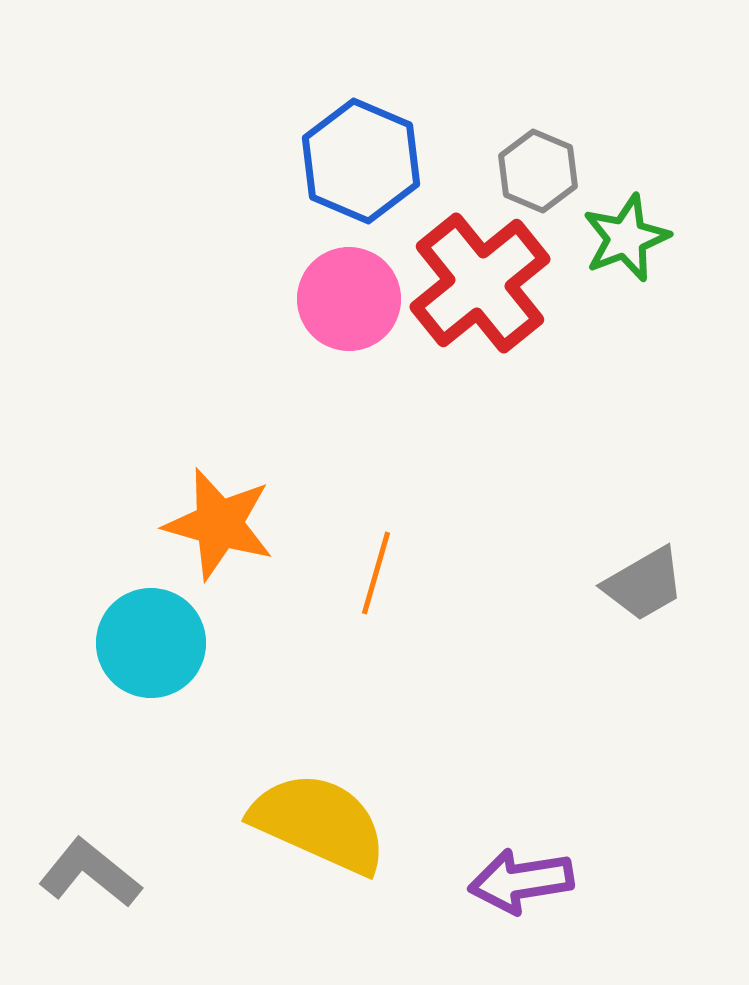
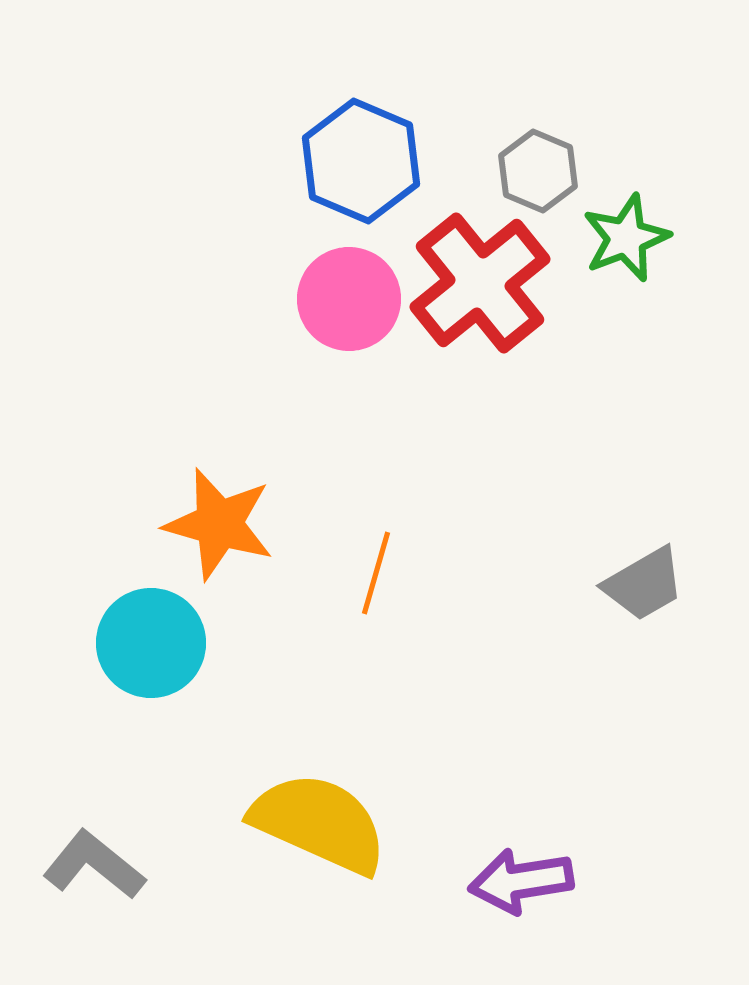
gray L-shape: moved 4 px right, 8 px up
